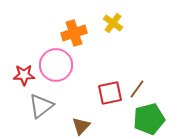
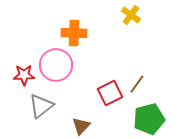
yellow cross: moved 18 px right, 8 px up
orange cross: rotated 20 degrees clockwise
brown line: moved 5 px up
red square: rotated 15 degrees counterclockwise
